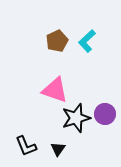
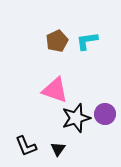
cyan L-shape: rotated 35 degrees clockwise
